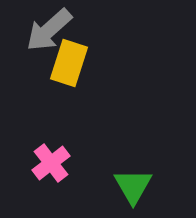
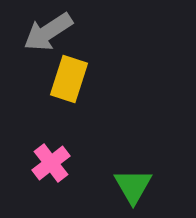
gray arrow: moved 1 px left, 2 px down; rotated 9 degrees clockwise
yellow rectangle: moved 16 px down
